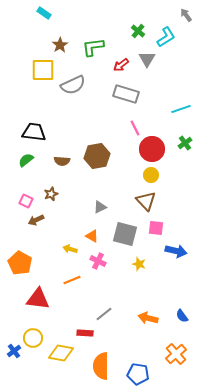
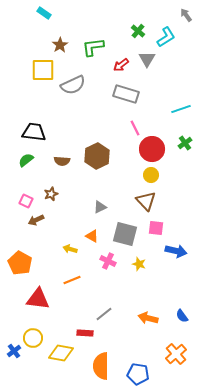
brown hexagon at (97, 156): rotated 15 degrees counterclockwise
pink cross at (98, 261): moved 10 px right
